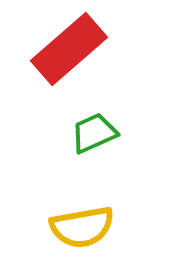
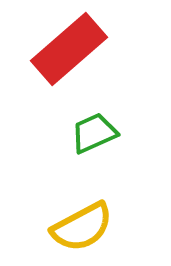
yellow semicircle: rotated 18 degrees counterclockwise
